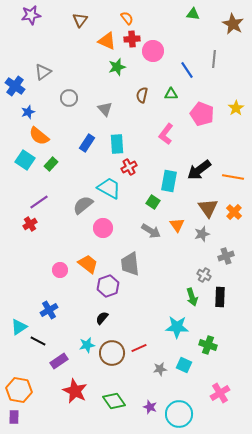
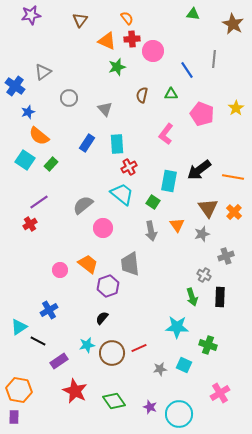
cyan trapezoid at (109, 188): moved 13 px right, 6 px down; rotated 10 degrees clockwise
gray arrow at (151, 231): rotated 48 degrees clockwise
